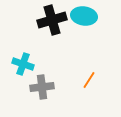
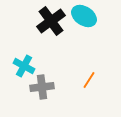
cyan ellipse: rotated 25 degrees clockwise
black cross: moved 1 px left, 1 px down; rotated 20 degrees counterclockwise
cyan cross: moved 1 px right, 2 px down; rotated 10 degrees clockwise
